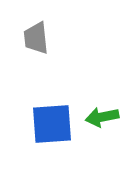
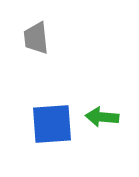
green arrow: rotated 16 degrees clockwise
